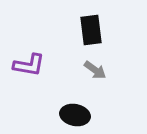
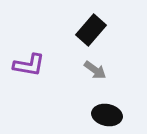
black rectangle: rotated 48 degrees clockwise
black ellipse: moved 32 px right
